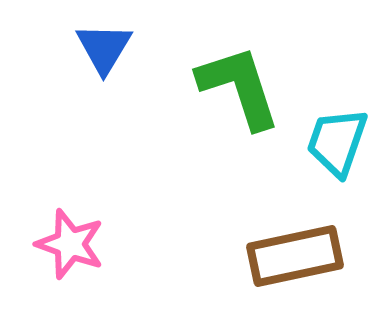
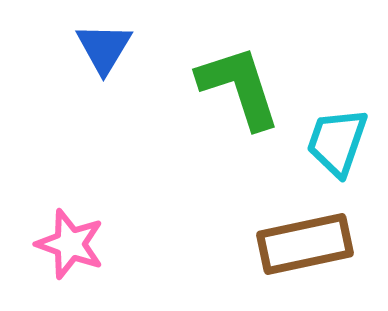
brown rectangle: moved 10 px right, 12 px up
